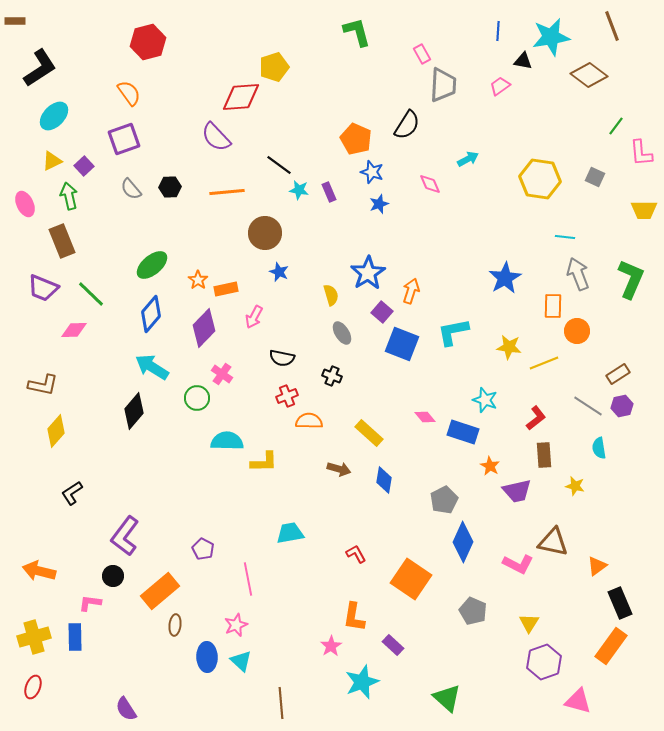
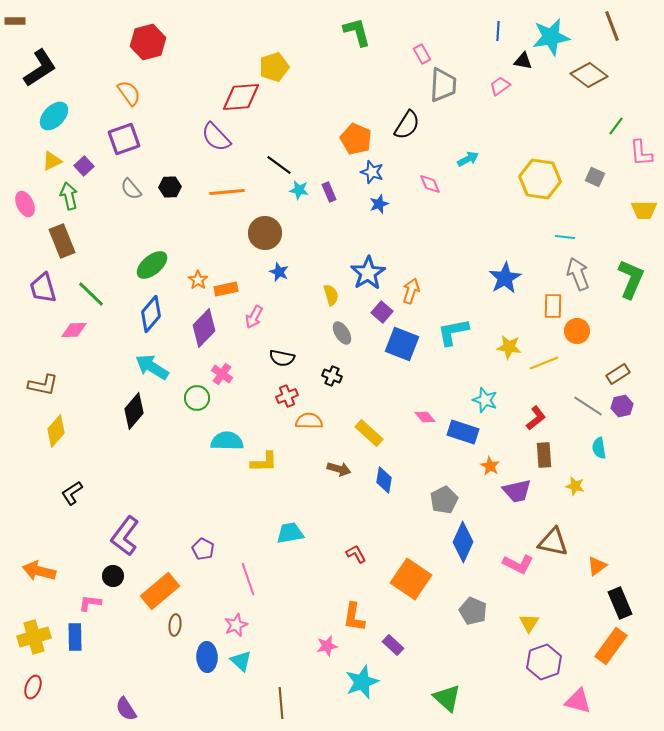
purple trapezoid at (43, 288): rotated 52 degrees clockwise
pink line at (248, 579): rotated 8 degrees counterclockwise
pink star at (331, 646): moved 4 px left; rotated 20 degrees clockwise
